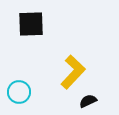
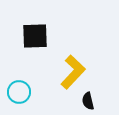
black square: moved 4 px right, 12 px down
black semicircle: rotated 78 degrees counterclockwise
